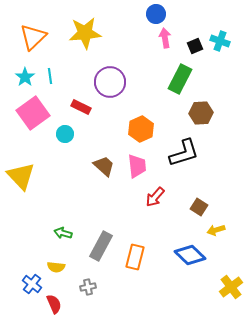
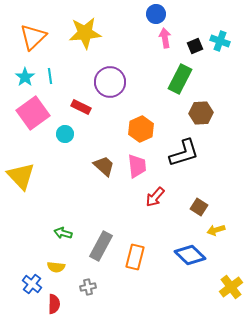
red semicircle: rotated 24 degrees clockwise
